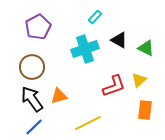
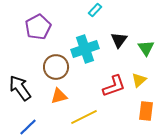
cyan rectangle: moved 7 px up
black triangle: rotated 36 degrees clockwise
green triangle: rotated 30 degrees clockwise
brown circle: moved 24 px right
black arrow: moved 12 px left, 11 px up
orange rectangle: moved 1 px right, 1 px down
yellow line: moved 4 px left, 6 px up
blue line: moved 6 px left
